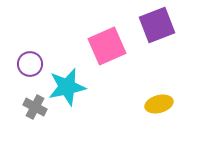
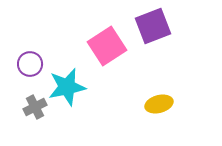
purple square: moved 4 px left, 1 px down
pink square: rotated 9 degrees counterclockwise
gray cross: rotated 35 degrees clockwise
